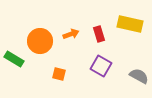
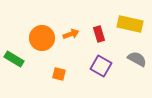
orange circle: moved 2 px right, 3 px up
gray semicircle: moved 2 px left, 17 px up
